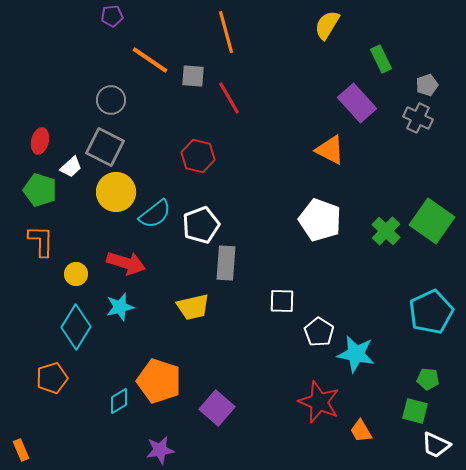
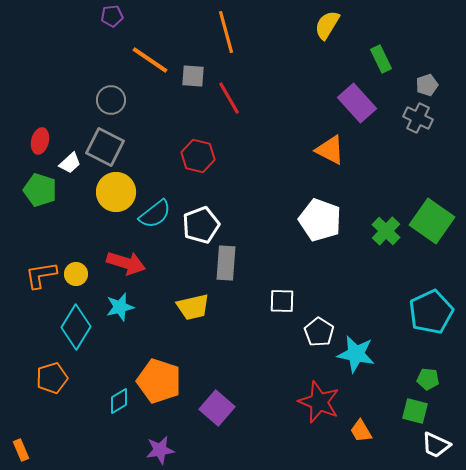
white trapezoid at (71, 167): moved 1 px left, 4 px up
orange L-shape at (41, 241): moved 34 px down; rotated 100 degrees counterclockwise
